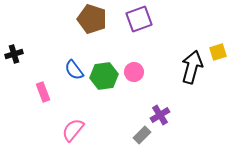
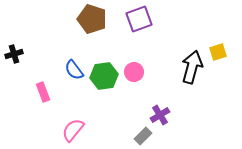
gray rectangle: moved 1 px right, 1 px down
